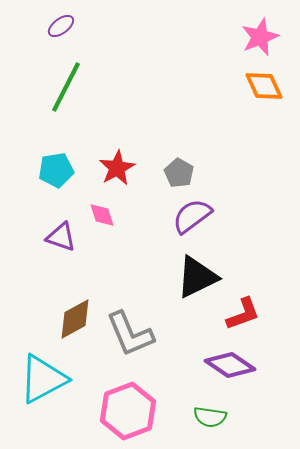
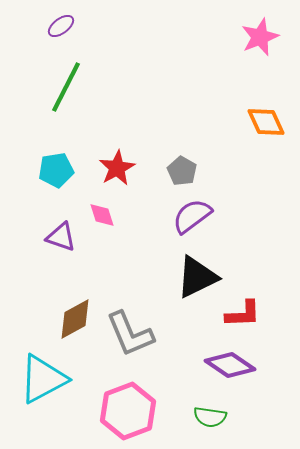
orange diamond: moved 2 px right, 36 px down
gray pentagon: moved 3 px right, 2 px up
red L-shape: rotated 18 degrees clockwise
